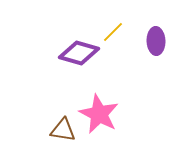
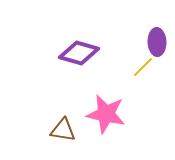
yellow line: moved 30 px right, 35 px down
purple ellipse: moved 1 px right, 1 px down
pink star: moved 7 px right; rotated 15 degrees counterclockwise
